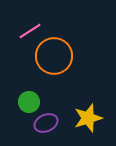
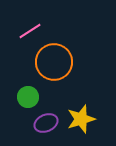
orange circle: moved 6 px down
green circle: moved 1 px left, 5 px up
yellow star: moved 7 px left, 1 px down
